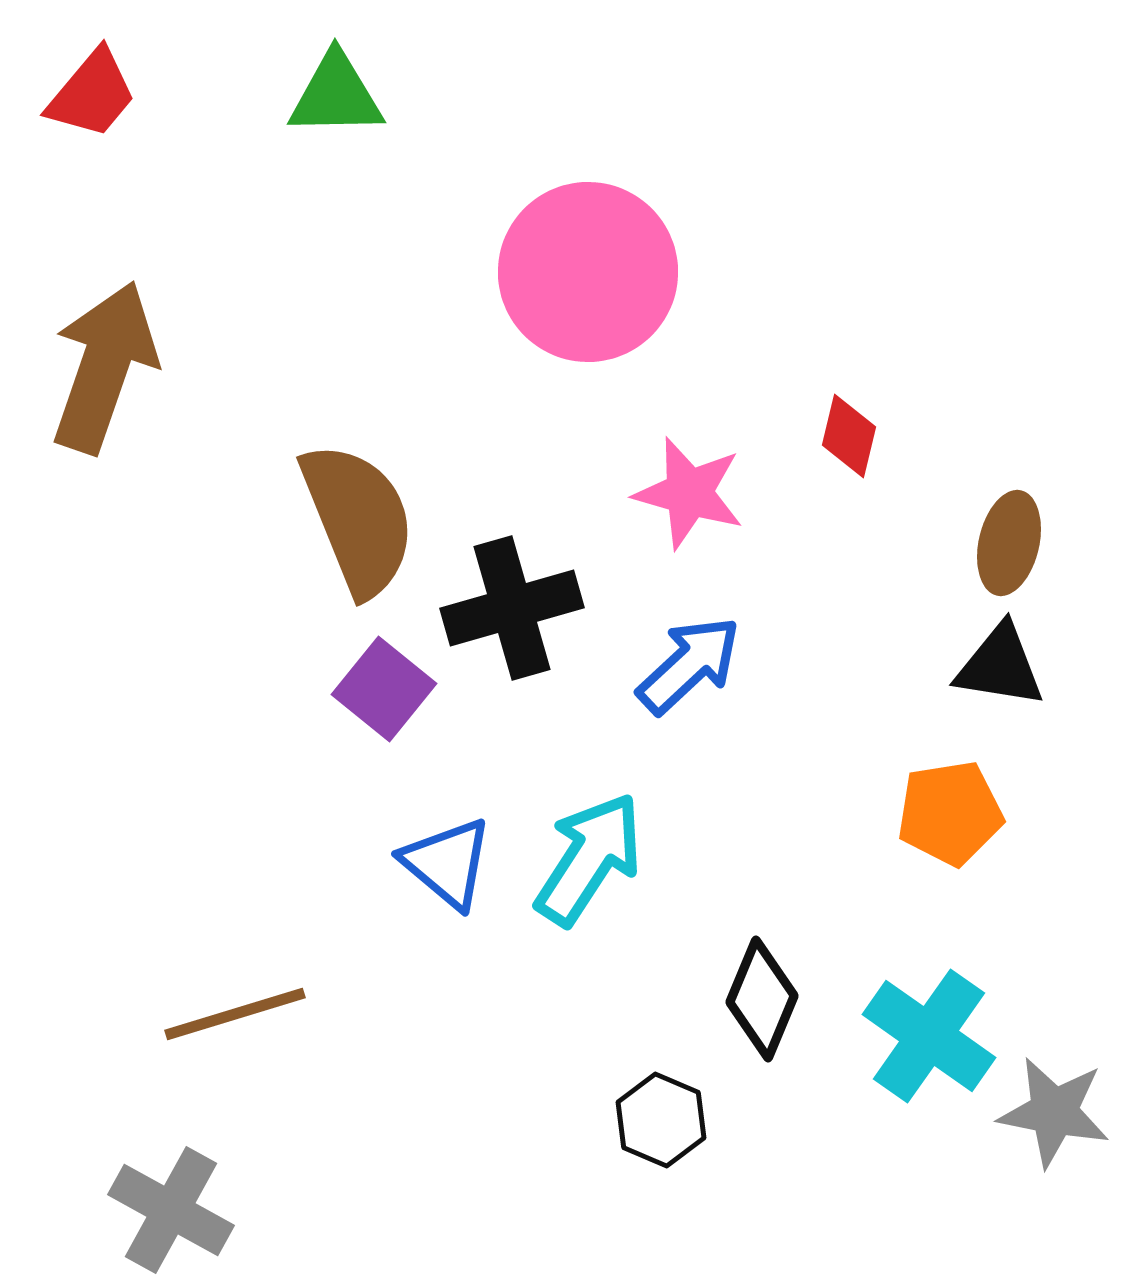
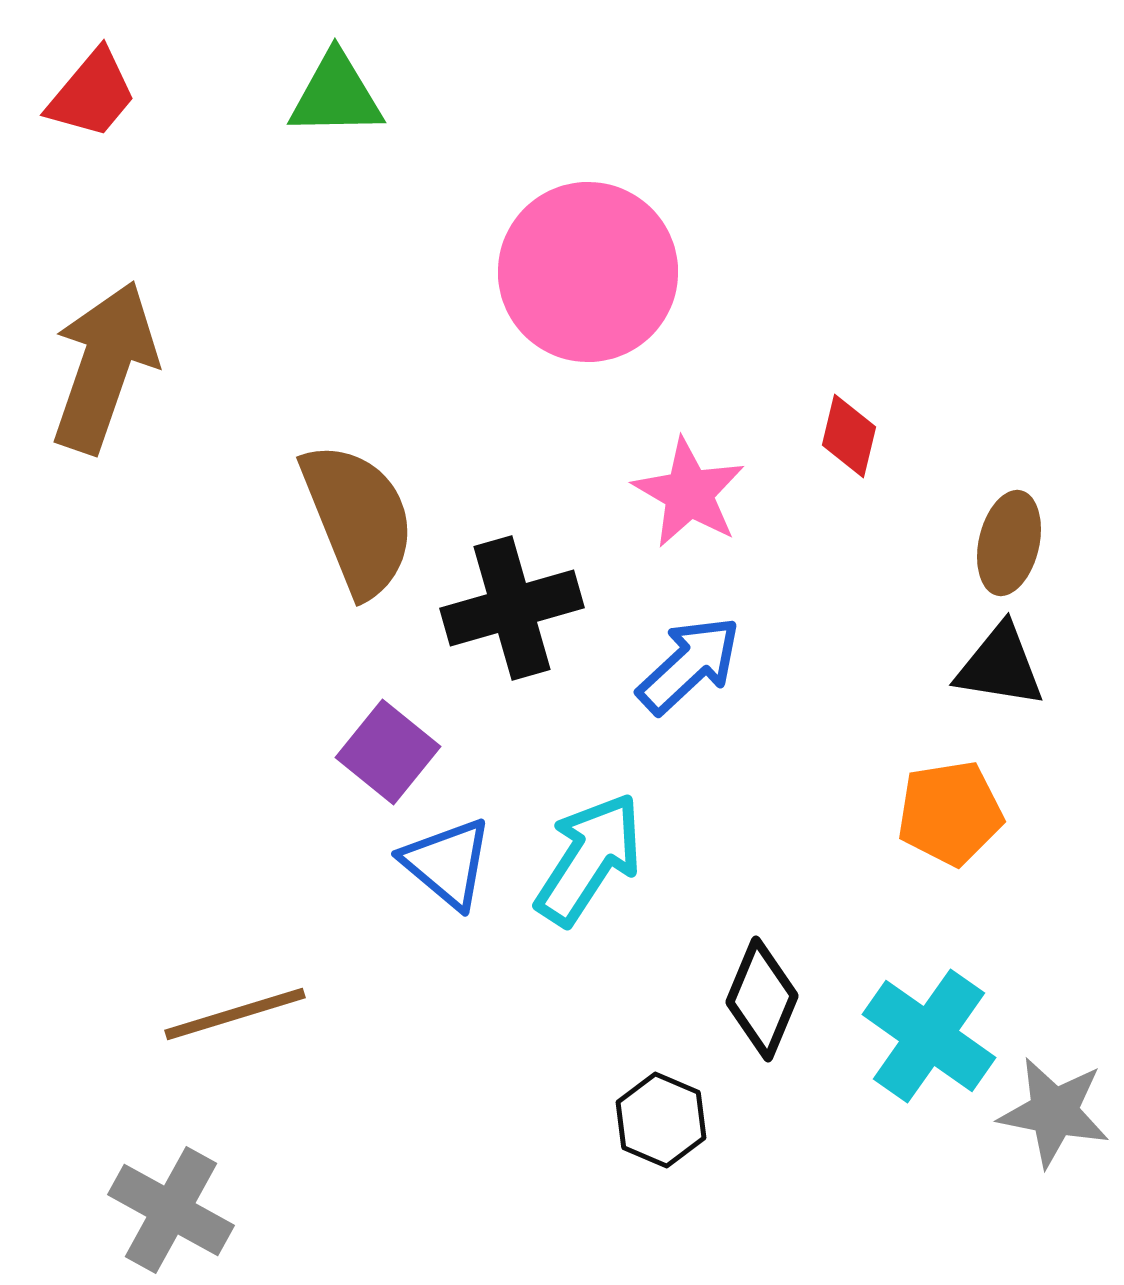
pink star: rotated 14 degrees clockwise
purple square: moved 4 px right, 63 px down
